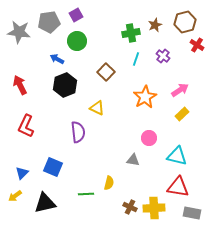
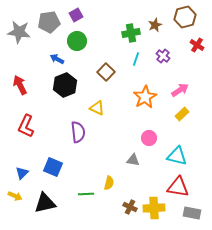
brown hexagon: moved 5 px up
yellow arrow: rotated 120 degrees counterclockwise
